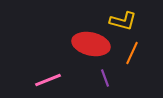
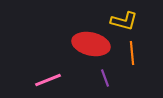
yellow L-shape: moved 1 px right
orange line: rotated 30 degrees counterclockwise
